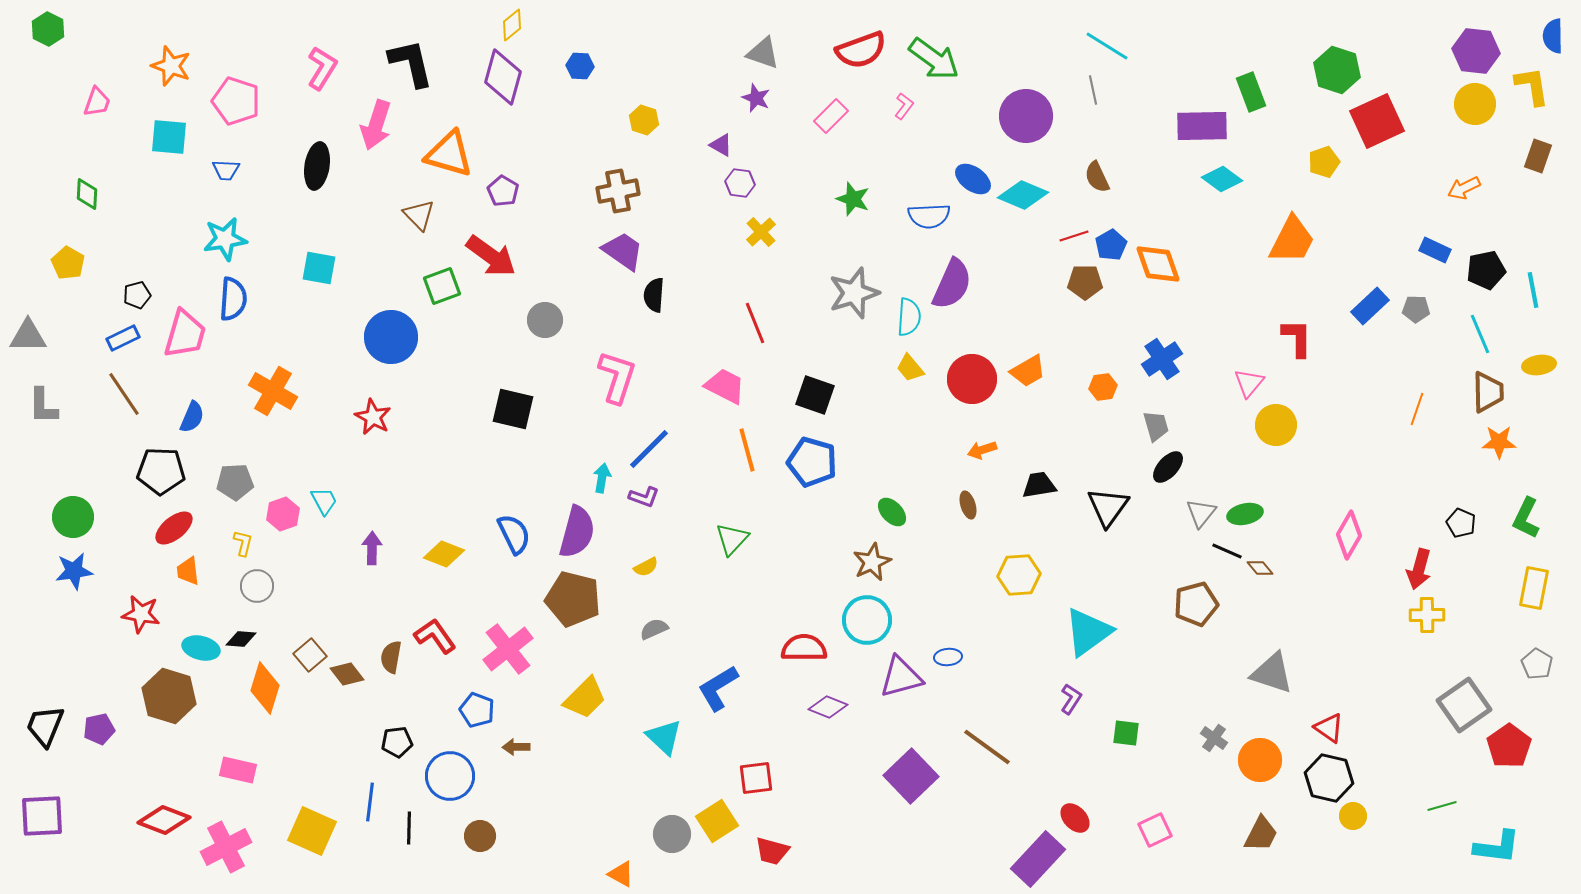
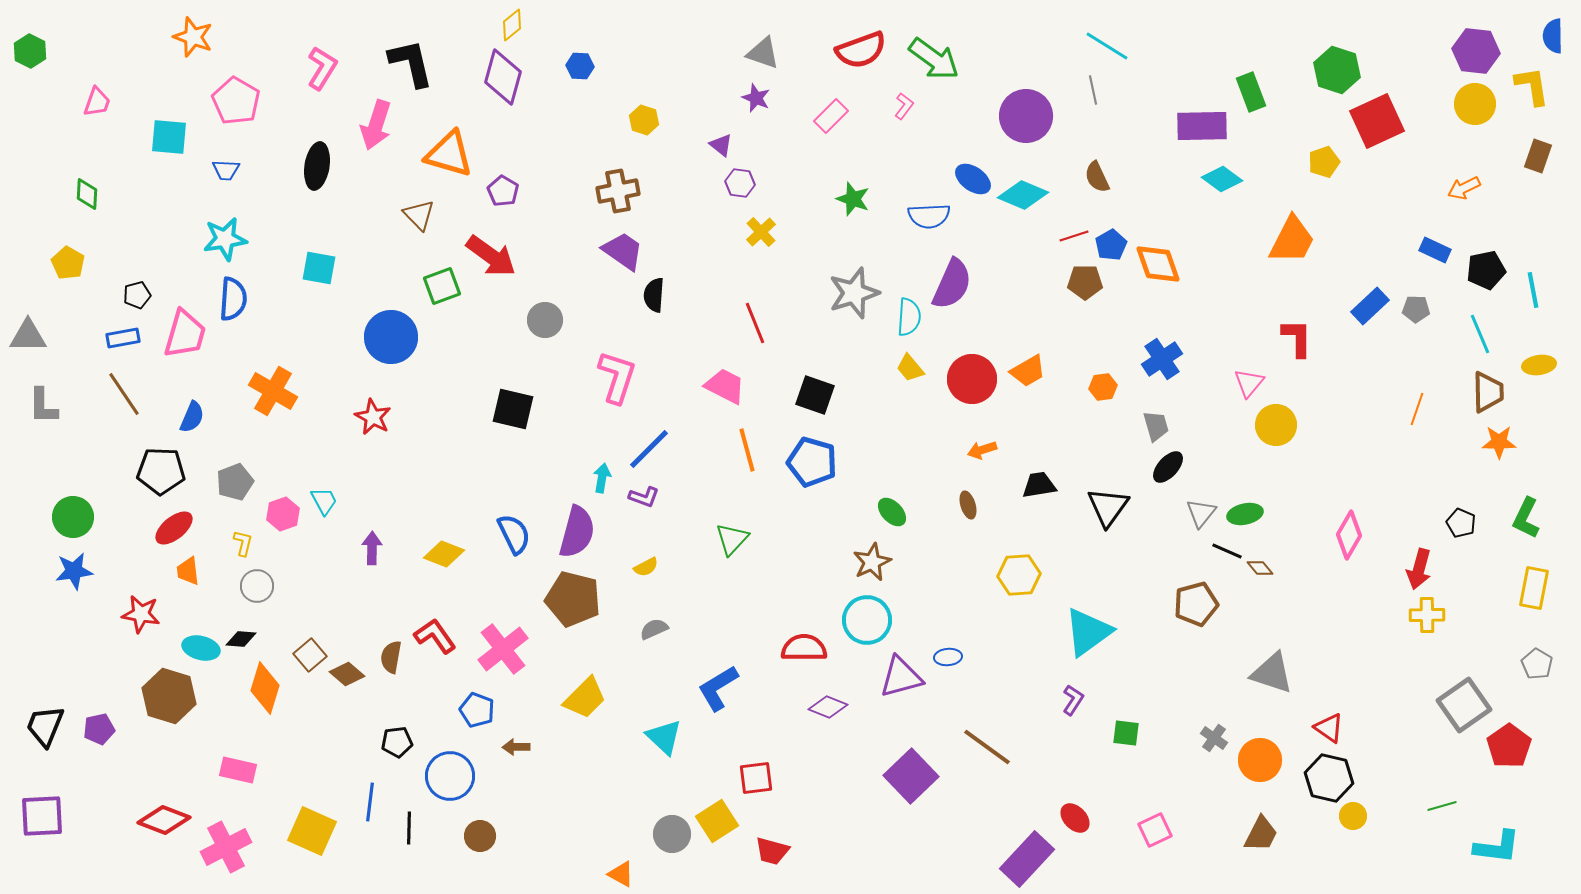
green hexagon at (48, 29): moved 18 px left, 22 px down
orange star at (171, 66): moved 22 px right, 29 px up
pink pentagon at (236, 101): rotated 12 degrees clockwise
purple triangle at (721, 145): rotated 10 degrees clockwise
blue rectangle at (123, 338): rotated 16 degrees clockwise
gray pentagon at (235, 482): rotated 18 degrees counterclockwise
pink cross at (508, 649): moved 5 px left
brown diamond at (347, 674): rotated 12 degrees counterclockwise
purple L-shape at (1071, 699): moved 2 px right, 1 px down
purple rectangle at (1038, 859): moved 11 px left
